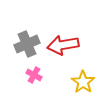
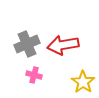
pink cross: rotated 14 degrees counterclockwise
